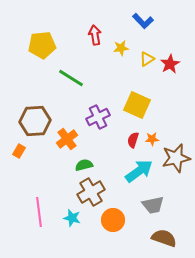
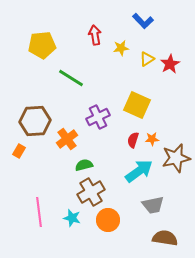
orange circle: moved 5 px left
brown semicircle: moved 1 px right; rotated 10 degrees counterclockwise
